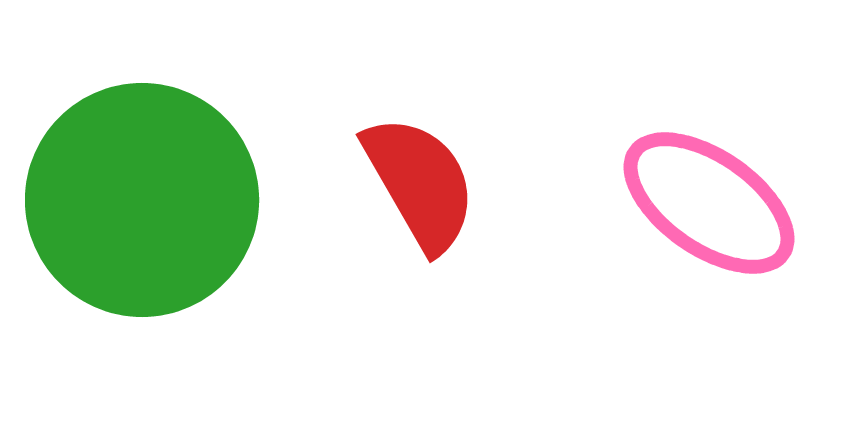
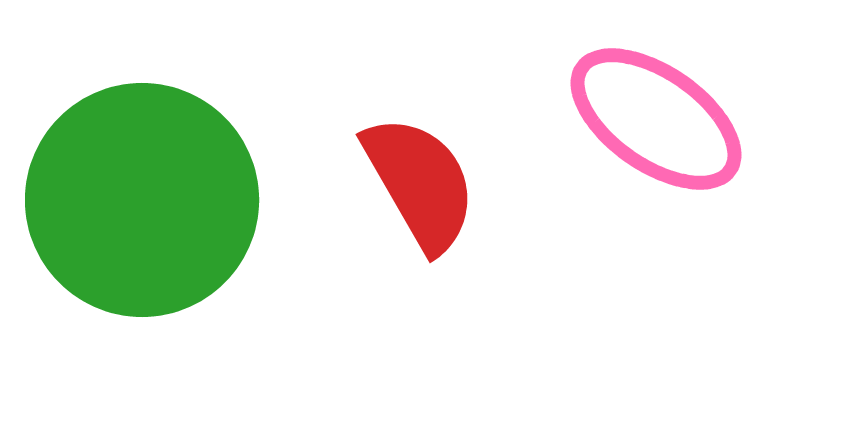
pink ellipse: moved 53 px left, 84 px up
